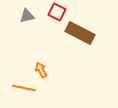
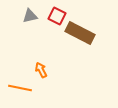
red square: moved 4 px down
gray triangle: moved 3 px right
orange line: moved 4 px left
